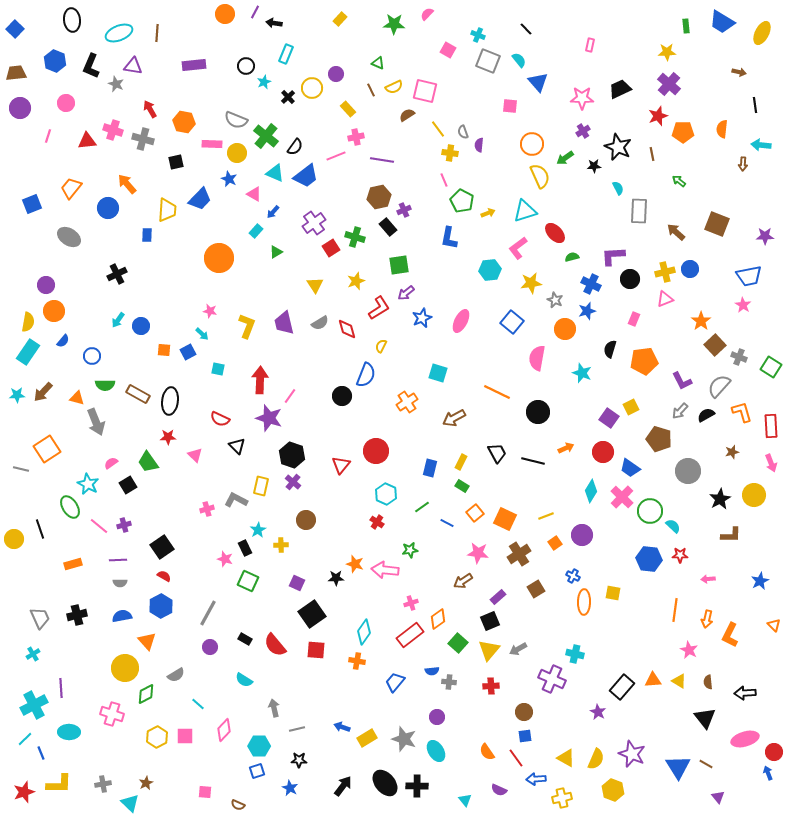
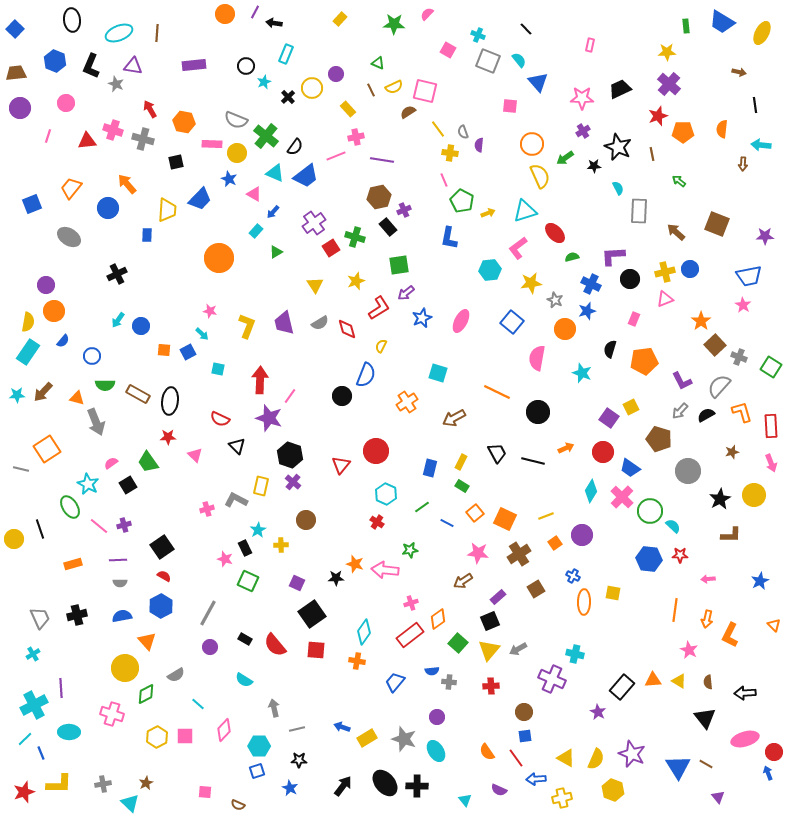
brown semicircle at (407, 115): moved 1 px right, 3 px up
black hexagon at (292, 455): moved 2 px left
